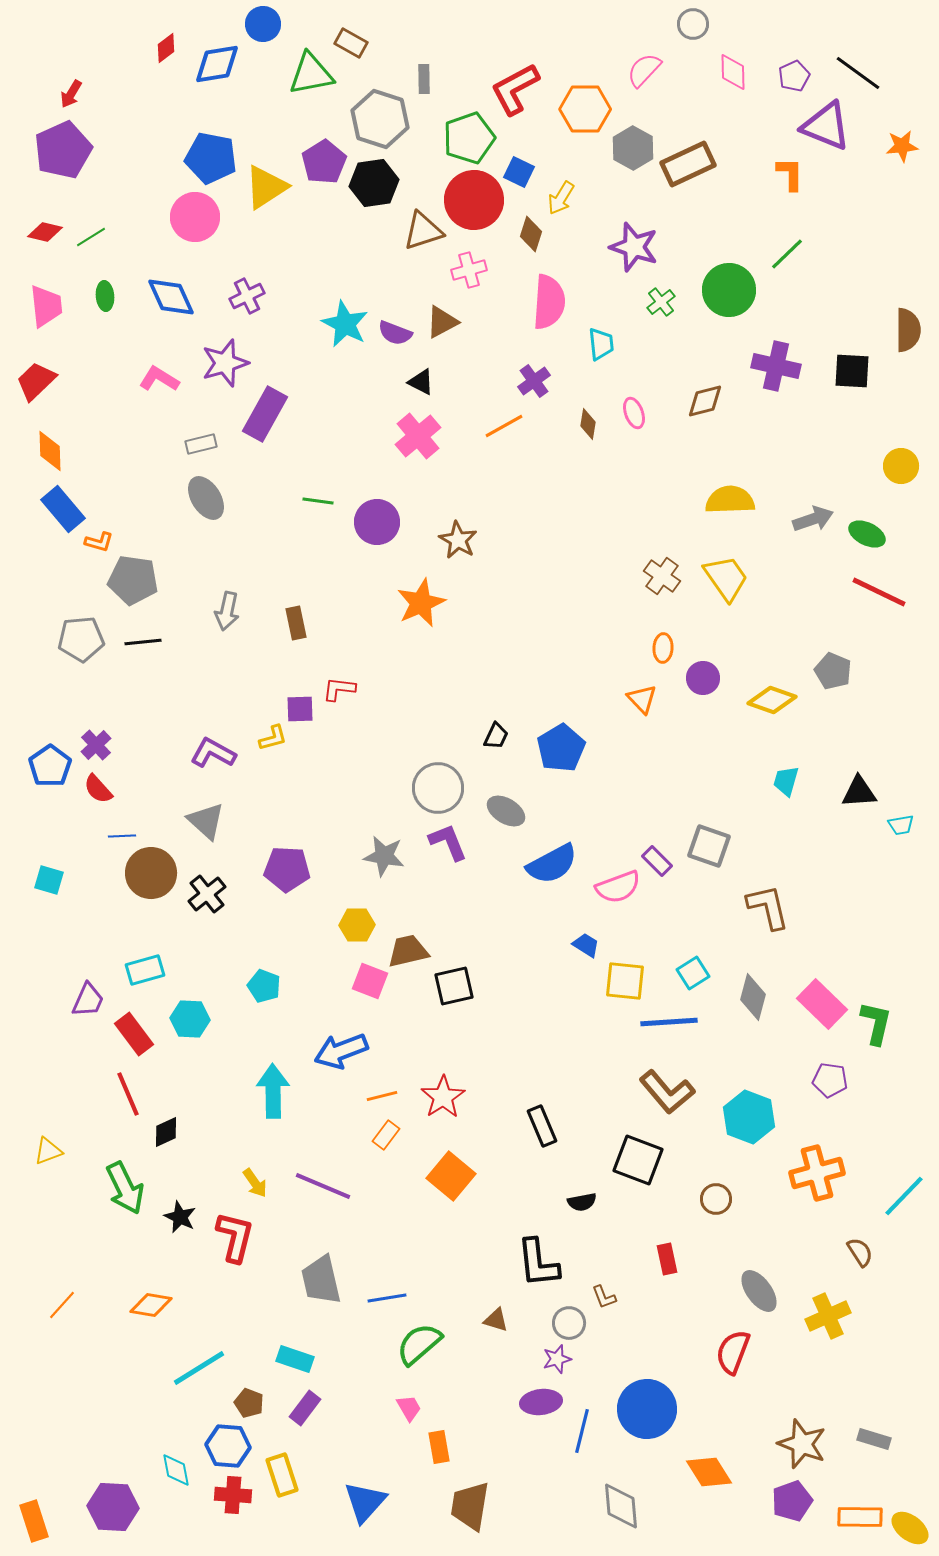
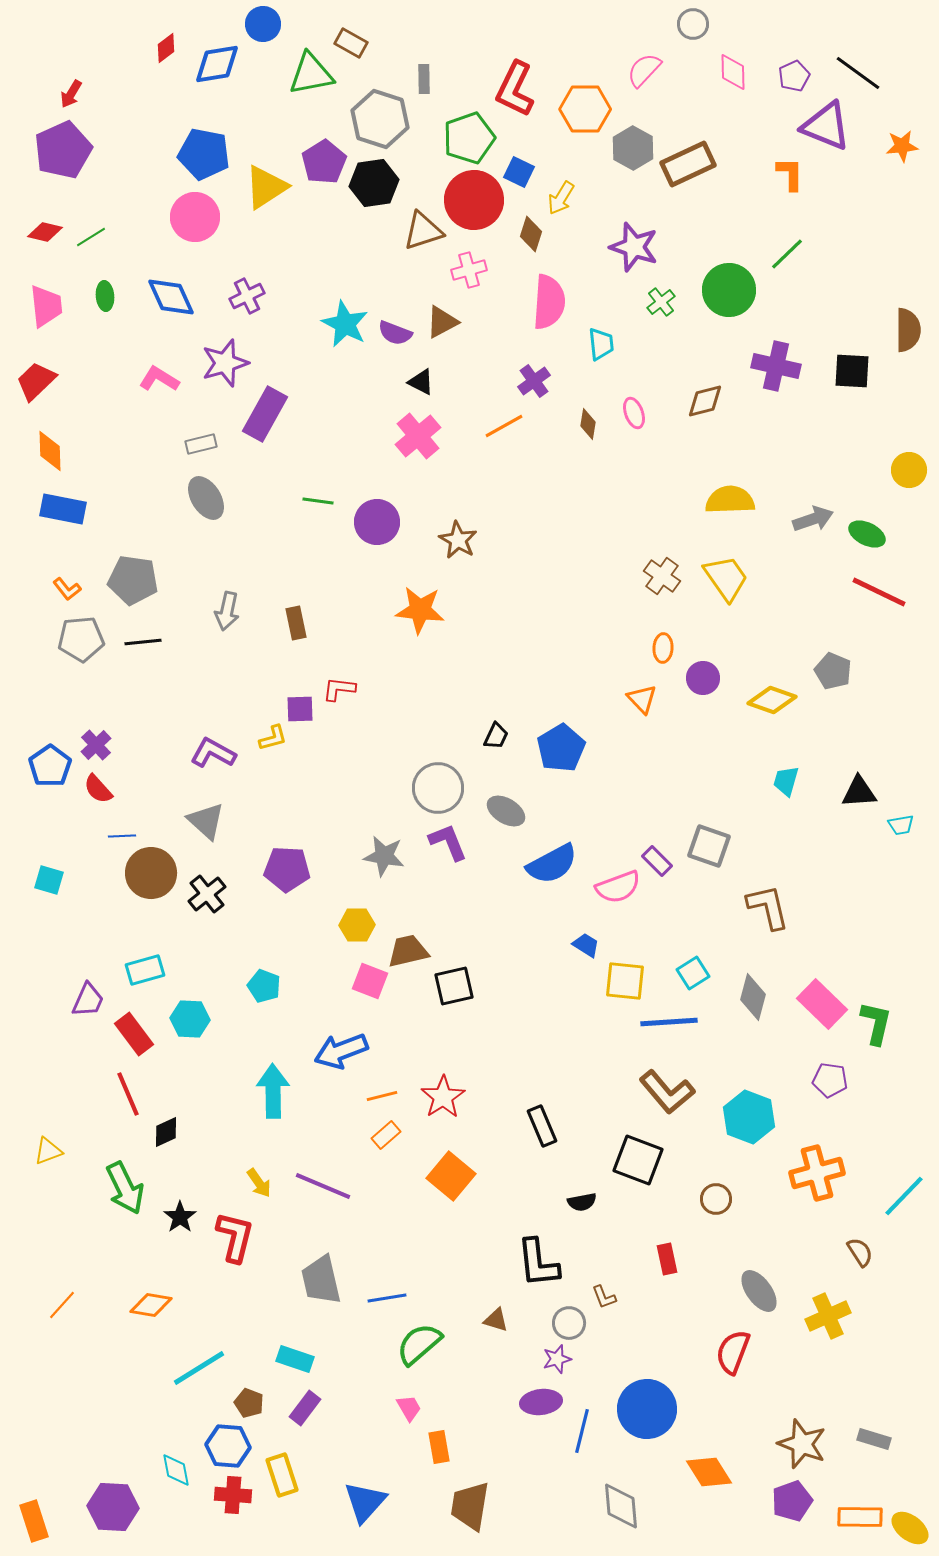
red L-shape at (515, 89): rotated 36 degrees counterclockwise
blue pentagon at (211, 158): moved 7 px left, 4 px up
yellow circle at (901, 466): moved 8 px right, 4 px down
blue rectangle at (63, 509): rotated 39 degrees counterclockwise
orange L-shape at (99, 542): moved 32 px left, 47 px down; rotated 36 degrees clockwise
orange star at (421, 603): moved 1 px left, 7 px down; rotated 30 degrees clockwise
orange rectangle at (386, 1135): rotated 12 degrees clockwise
yellow arrow at (255, 1183): moved 4 px right
black star at (180, 1217): rotated 12 degrees clockwise
